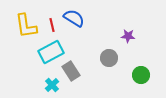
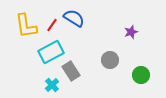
red line: rotated 48 degrees clockwise
purple star: moved 3 px right, 4 px up; rotated 24 degrees counterclockwise
gray circle: moved 1 px right, 2 px down
